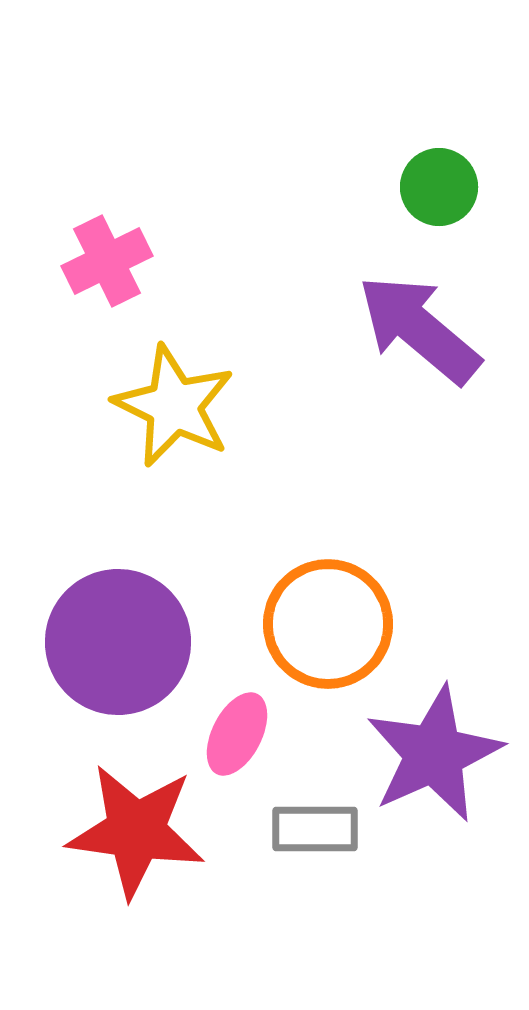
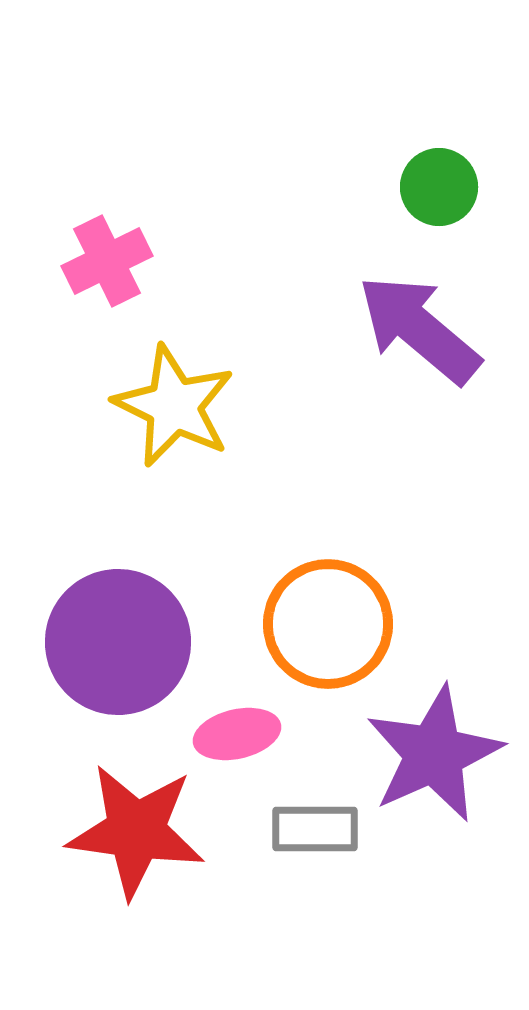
pink ellipse: rotated 50 degrees clockwise
